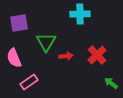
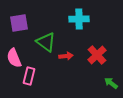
cyan cross: moved 1 px left, 5 px down
green triangle: rotated 25 degrees counterclockwise
pink rectangle: moved 6 px up; rotated 42 degrees counterclockwise
